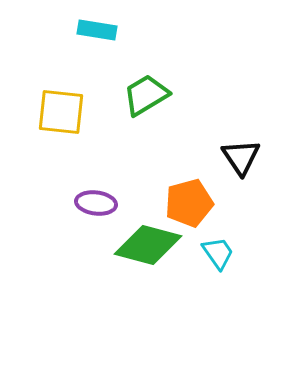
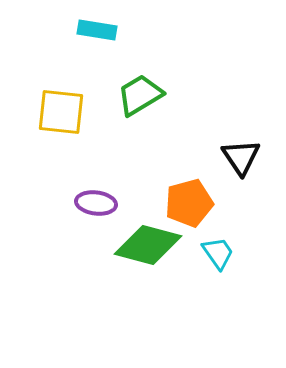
green trapezoid: moved 6 px left
